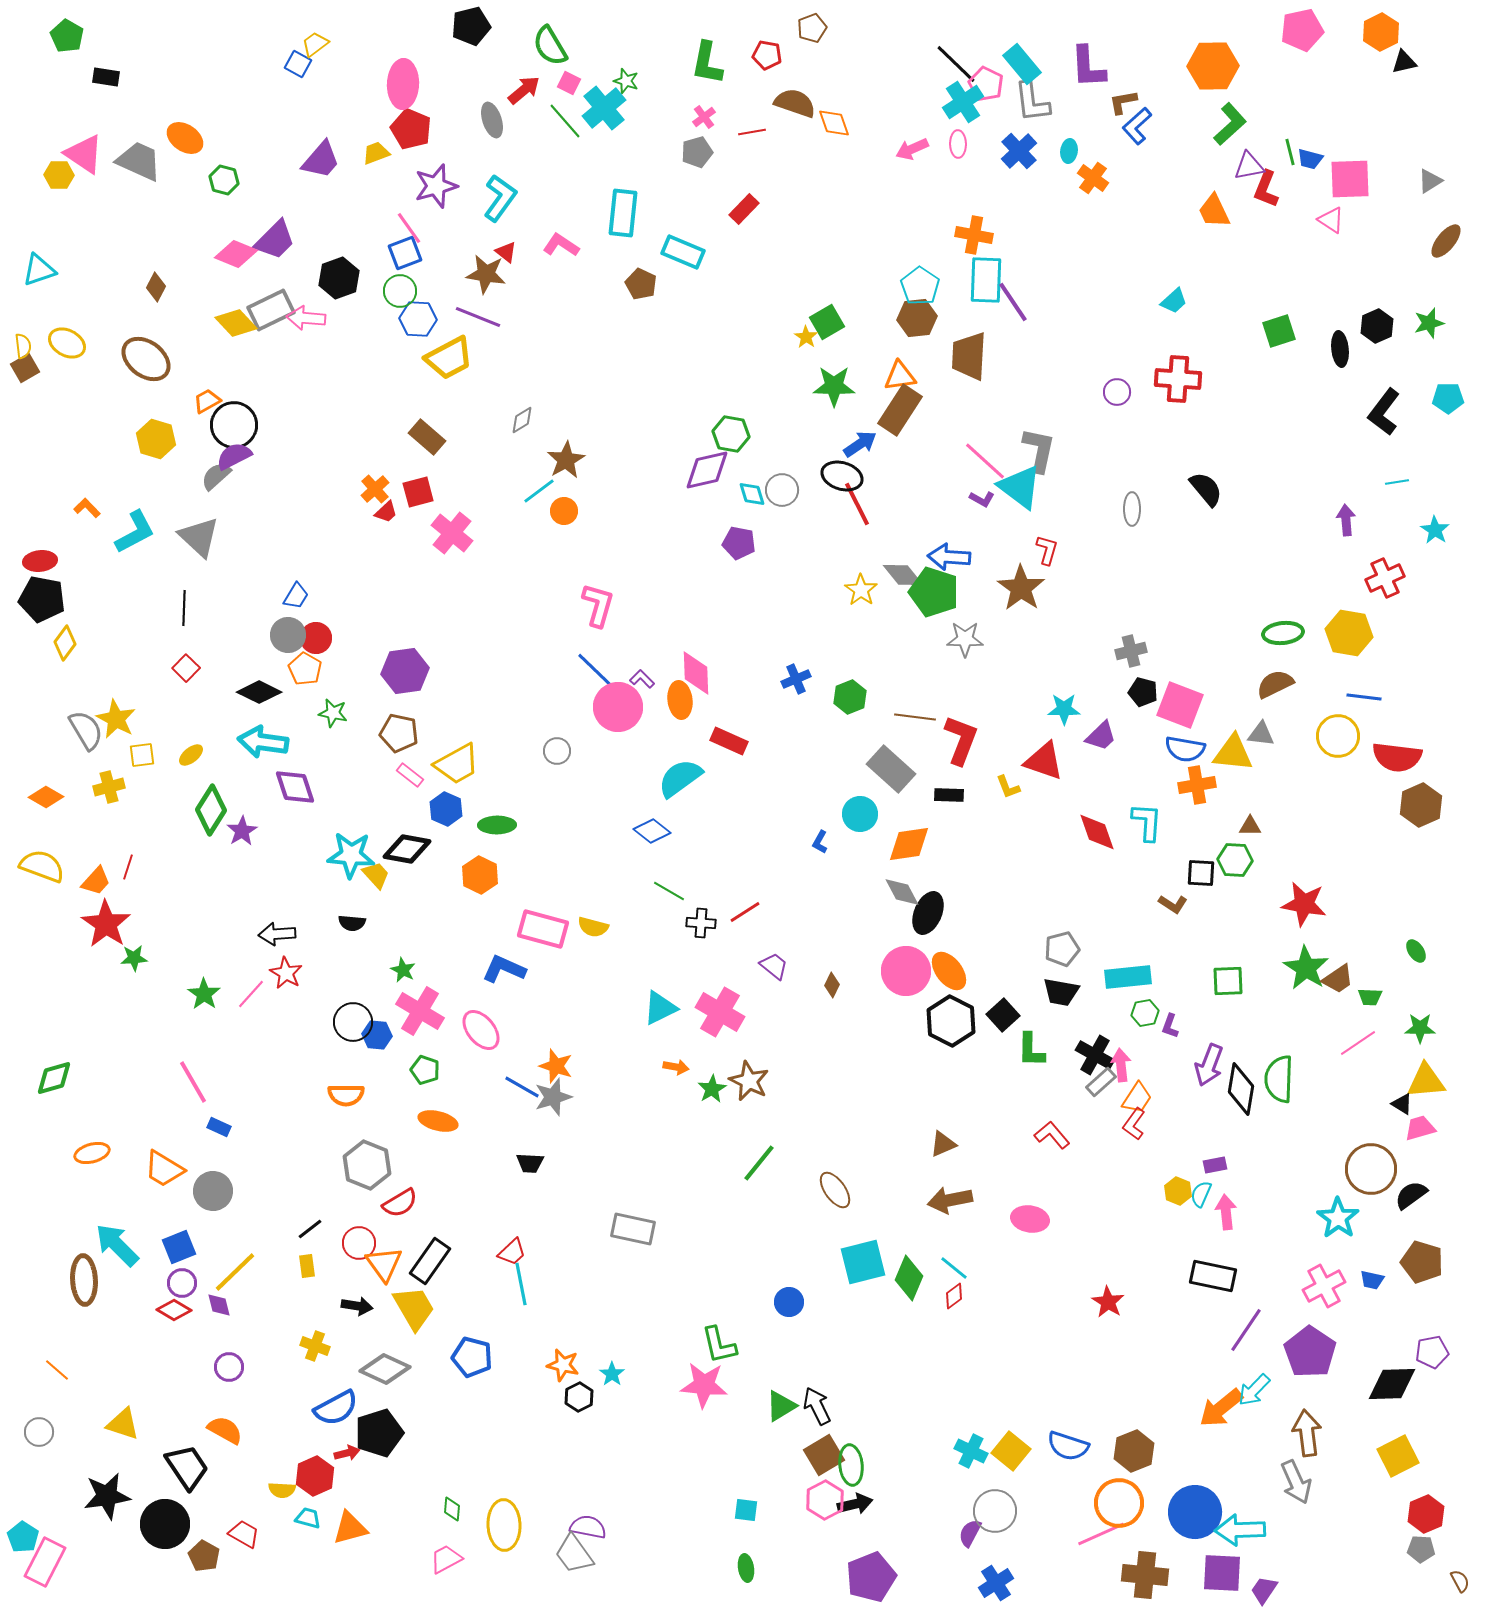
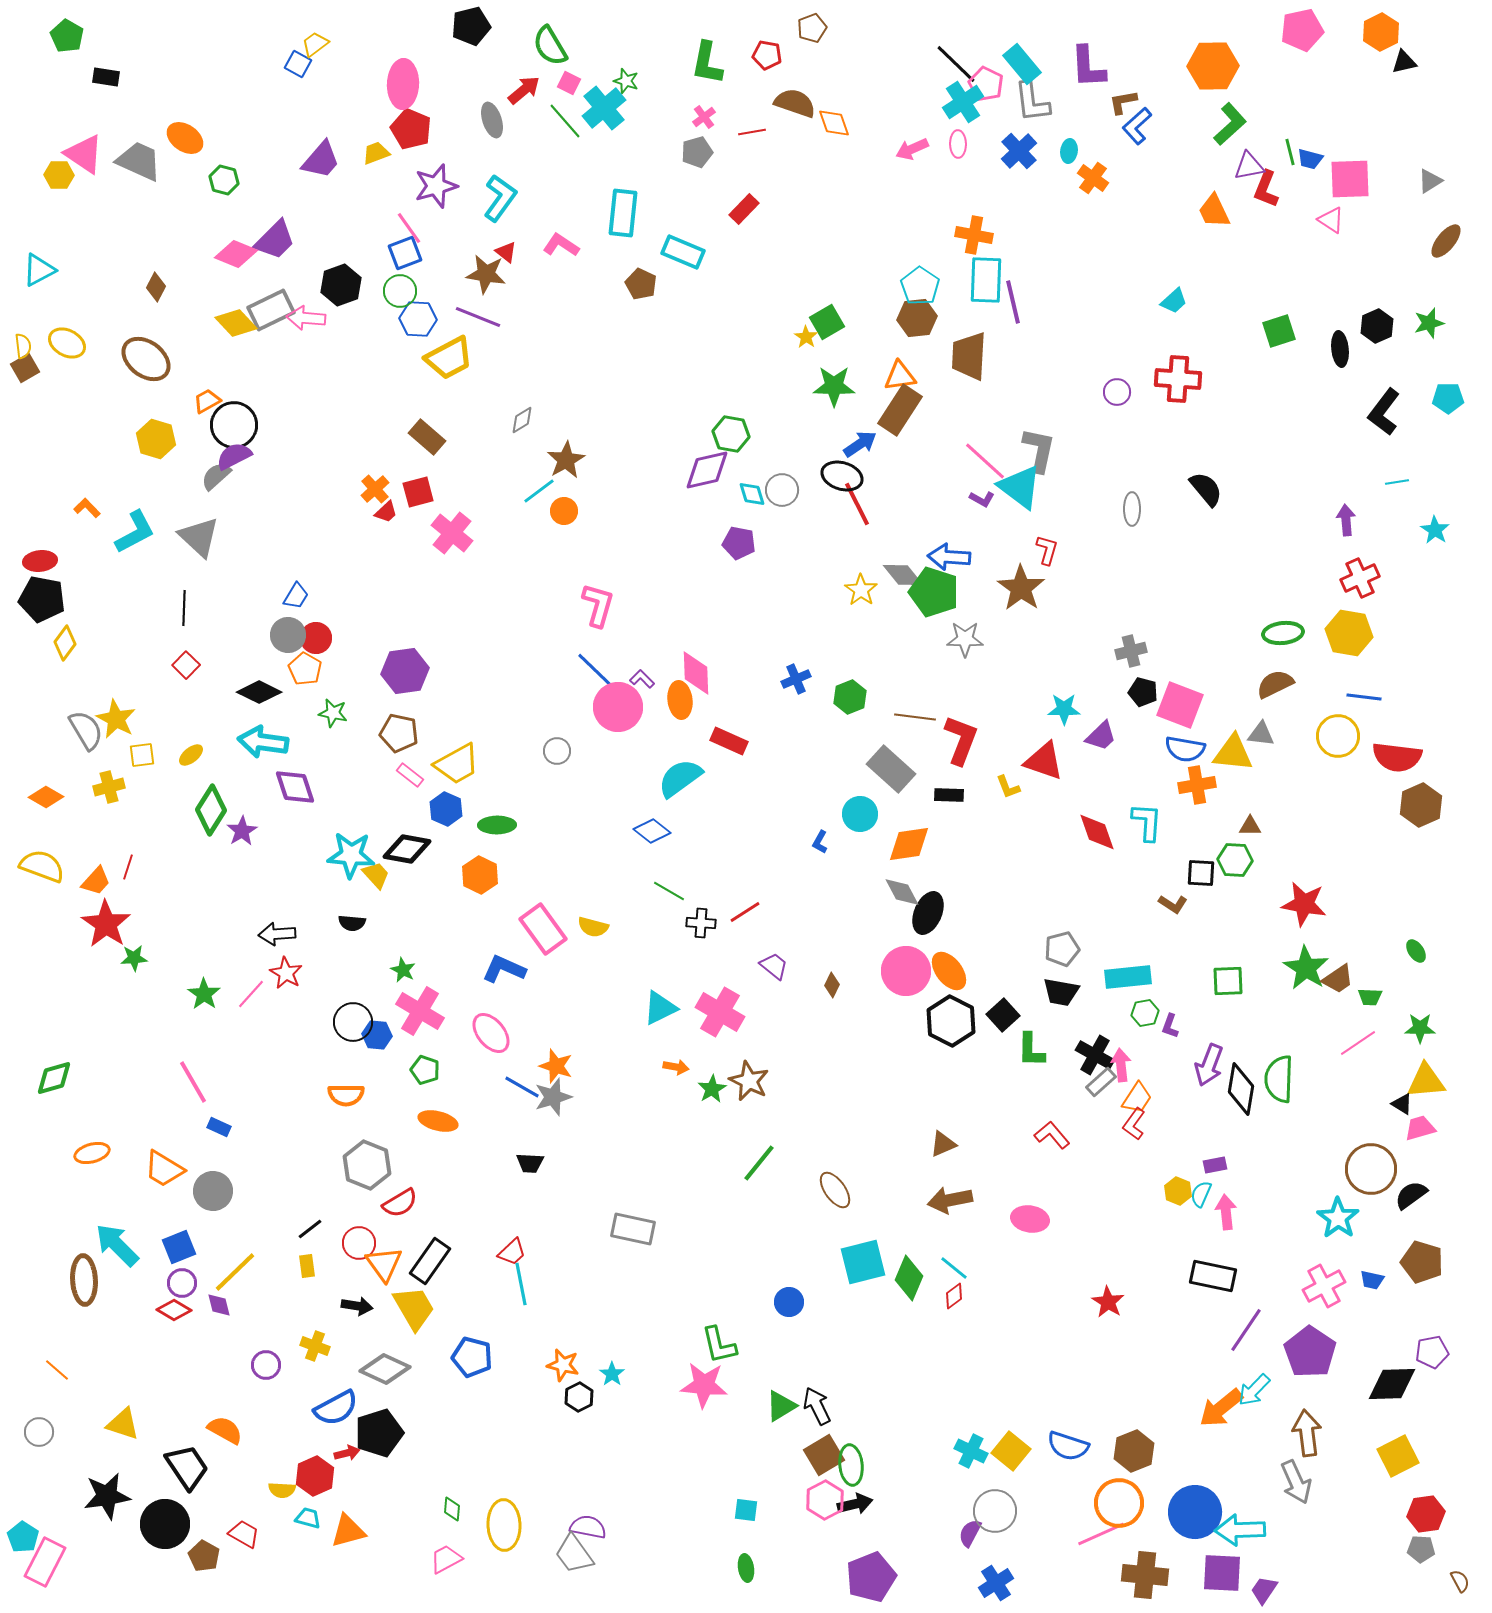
cyan triangle at (39, 270): rotated 9 degrees counterclockwise
black hexagon at (339, 278): moved 2 px right, 7 px down
purple line at (1013, 302): rotated 21 degrees clockwise
red cross at (1385, 578): moved 25 px left
red square at (186, 668): moved 3 px up
pink rectangle at (543, 929): rotated 39 degrees clockwise
pink ellipse at (481, 1030): moved 10 px right, 3 px down
purple circle at (229, 1367): moved 37 px right, 2 px up
red hexagon at (1426, 1514): rotated 15 degrees clockwise
orange triangle at (350, 1528): moved 2 px left, 3 px down
